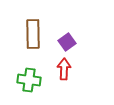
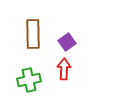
green cross: rotated 20 degrees counterclockwise
